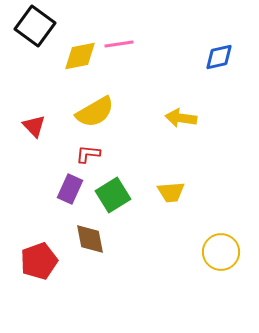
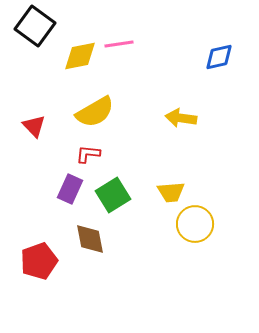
yellow circle: moved 26 px left, 28 px up
